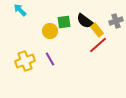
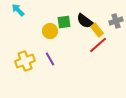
cyan arrow: moved 2 px left
